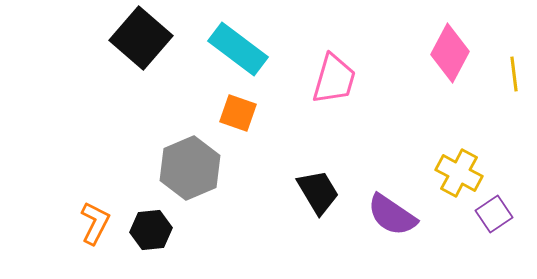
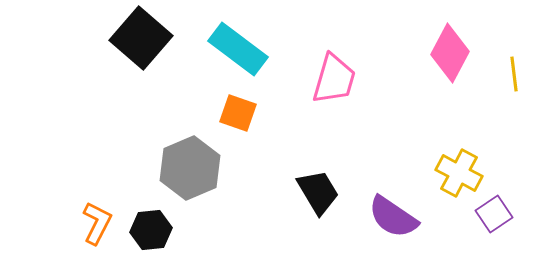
purple semicircle: moved 1 px right, 2 px down
orange L-shape: moved 2 px right
